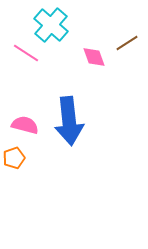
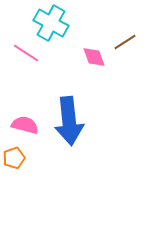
cyan cross: moved 2 px up; rotated 12 degrees counterclockwise
brown line: moved 2 px left, 1 px up
